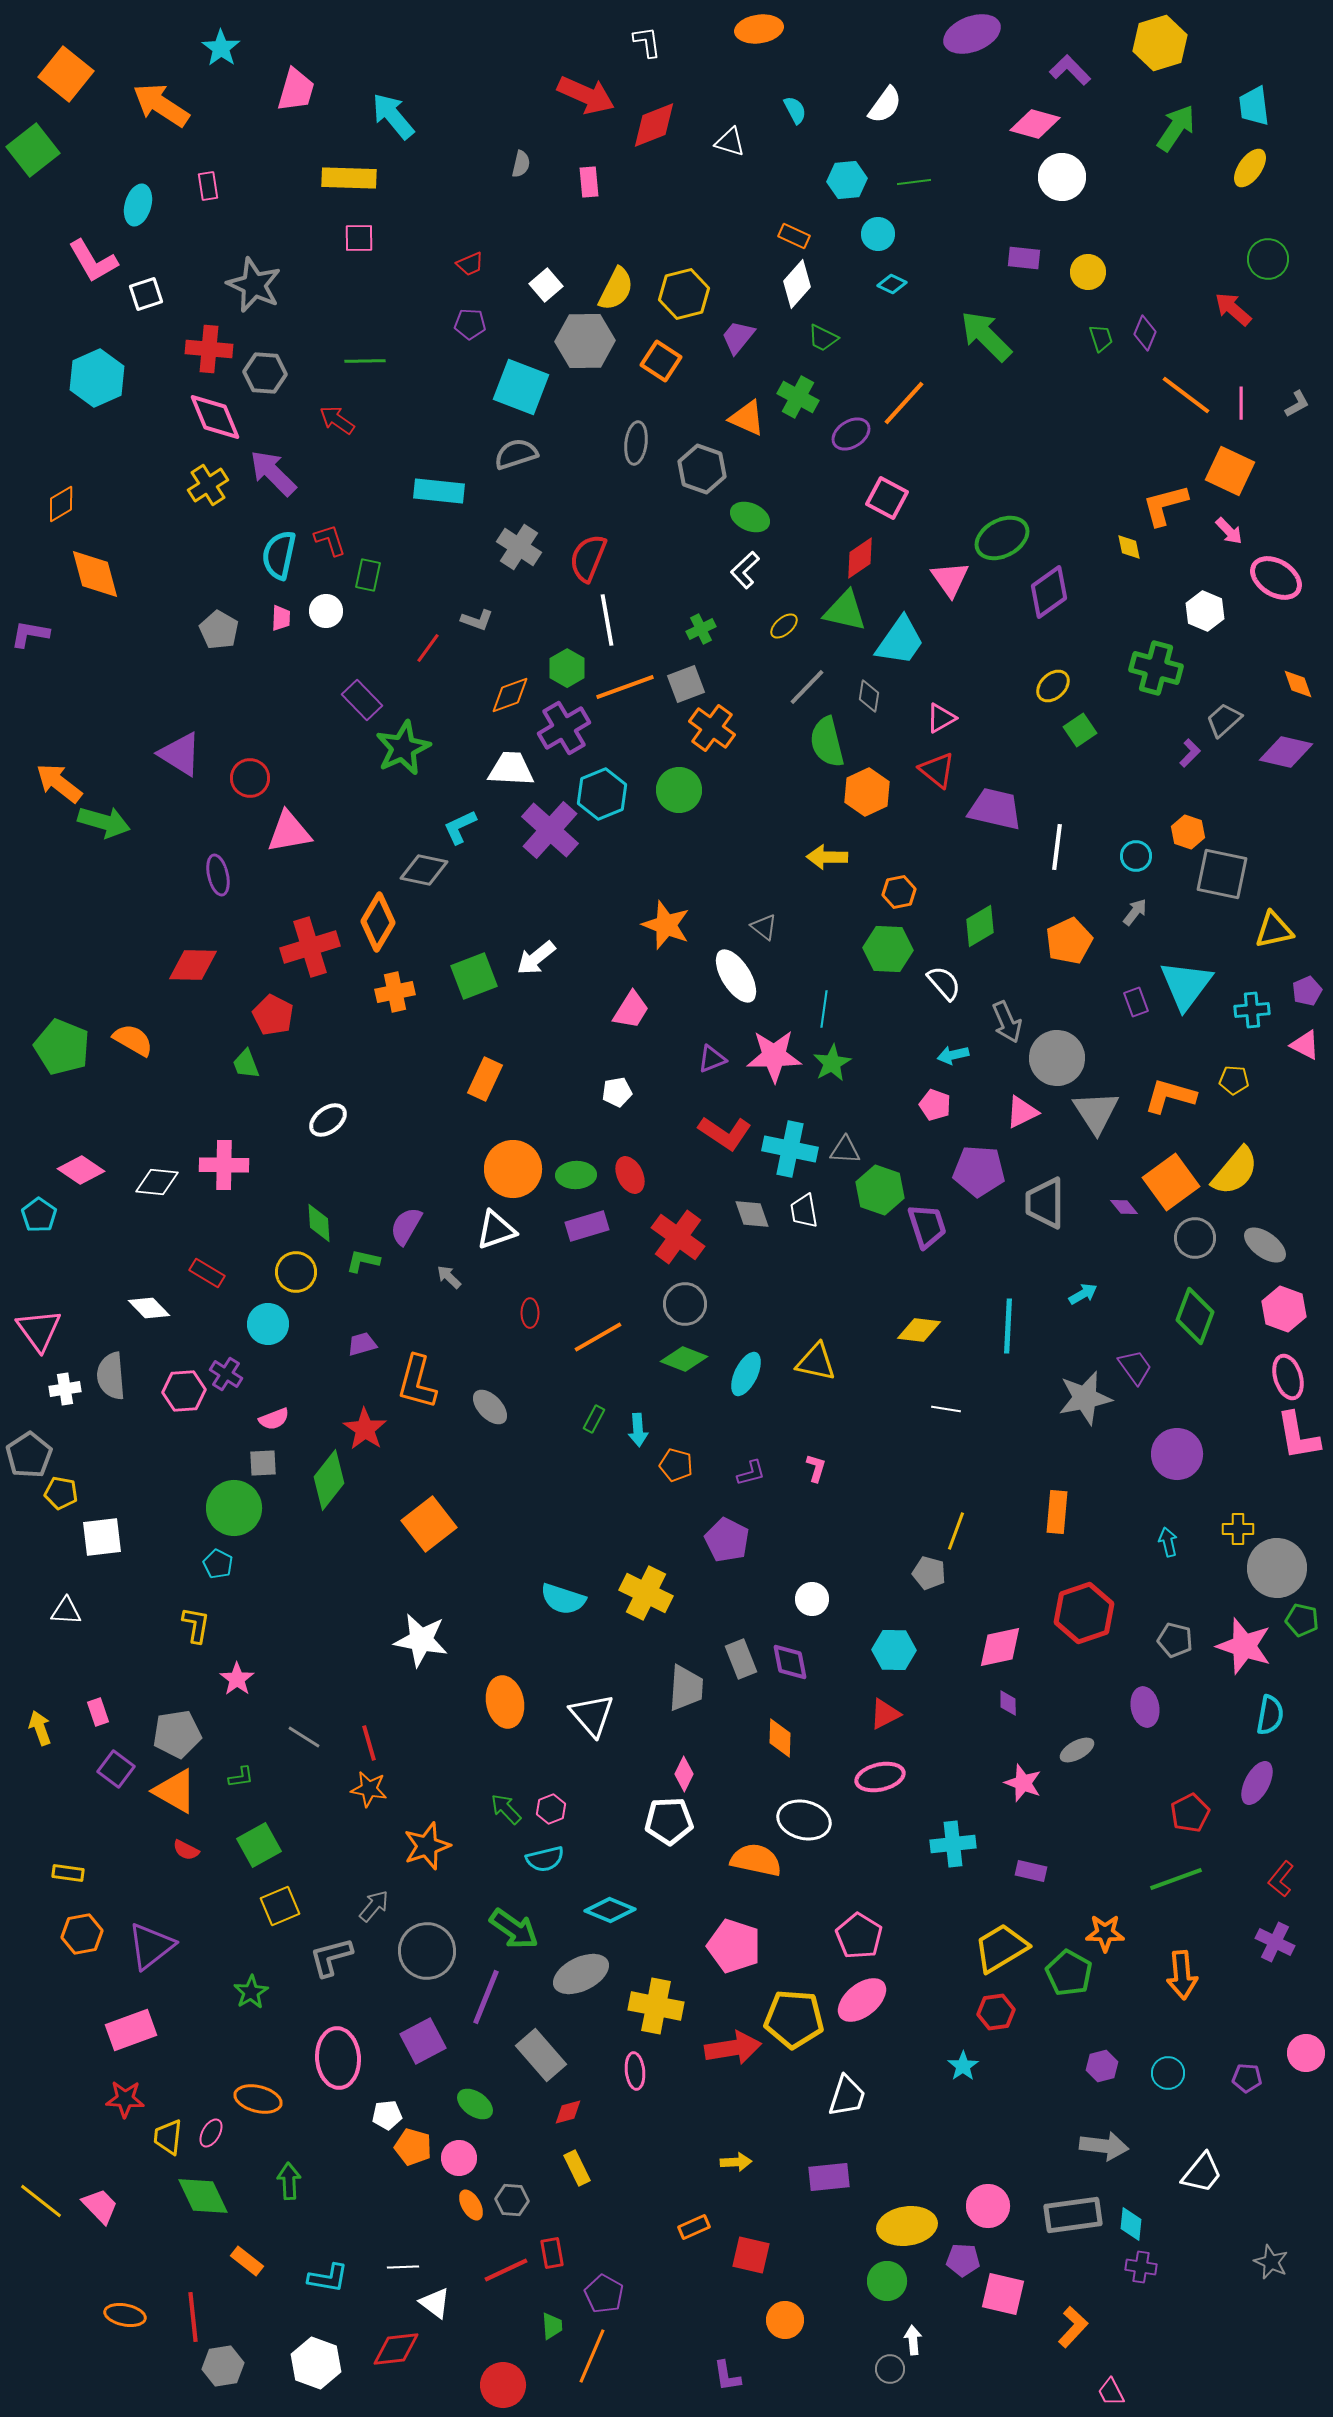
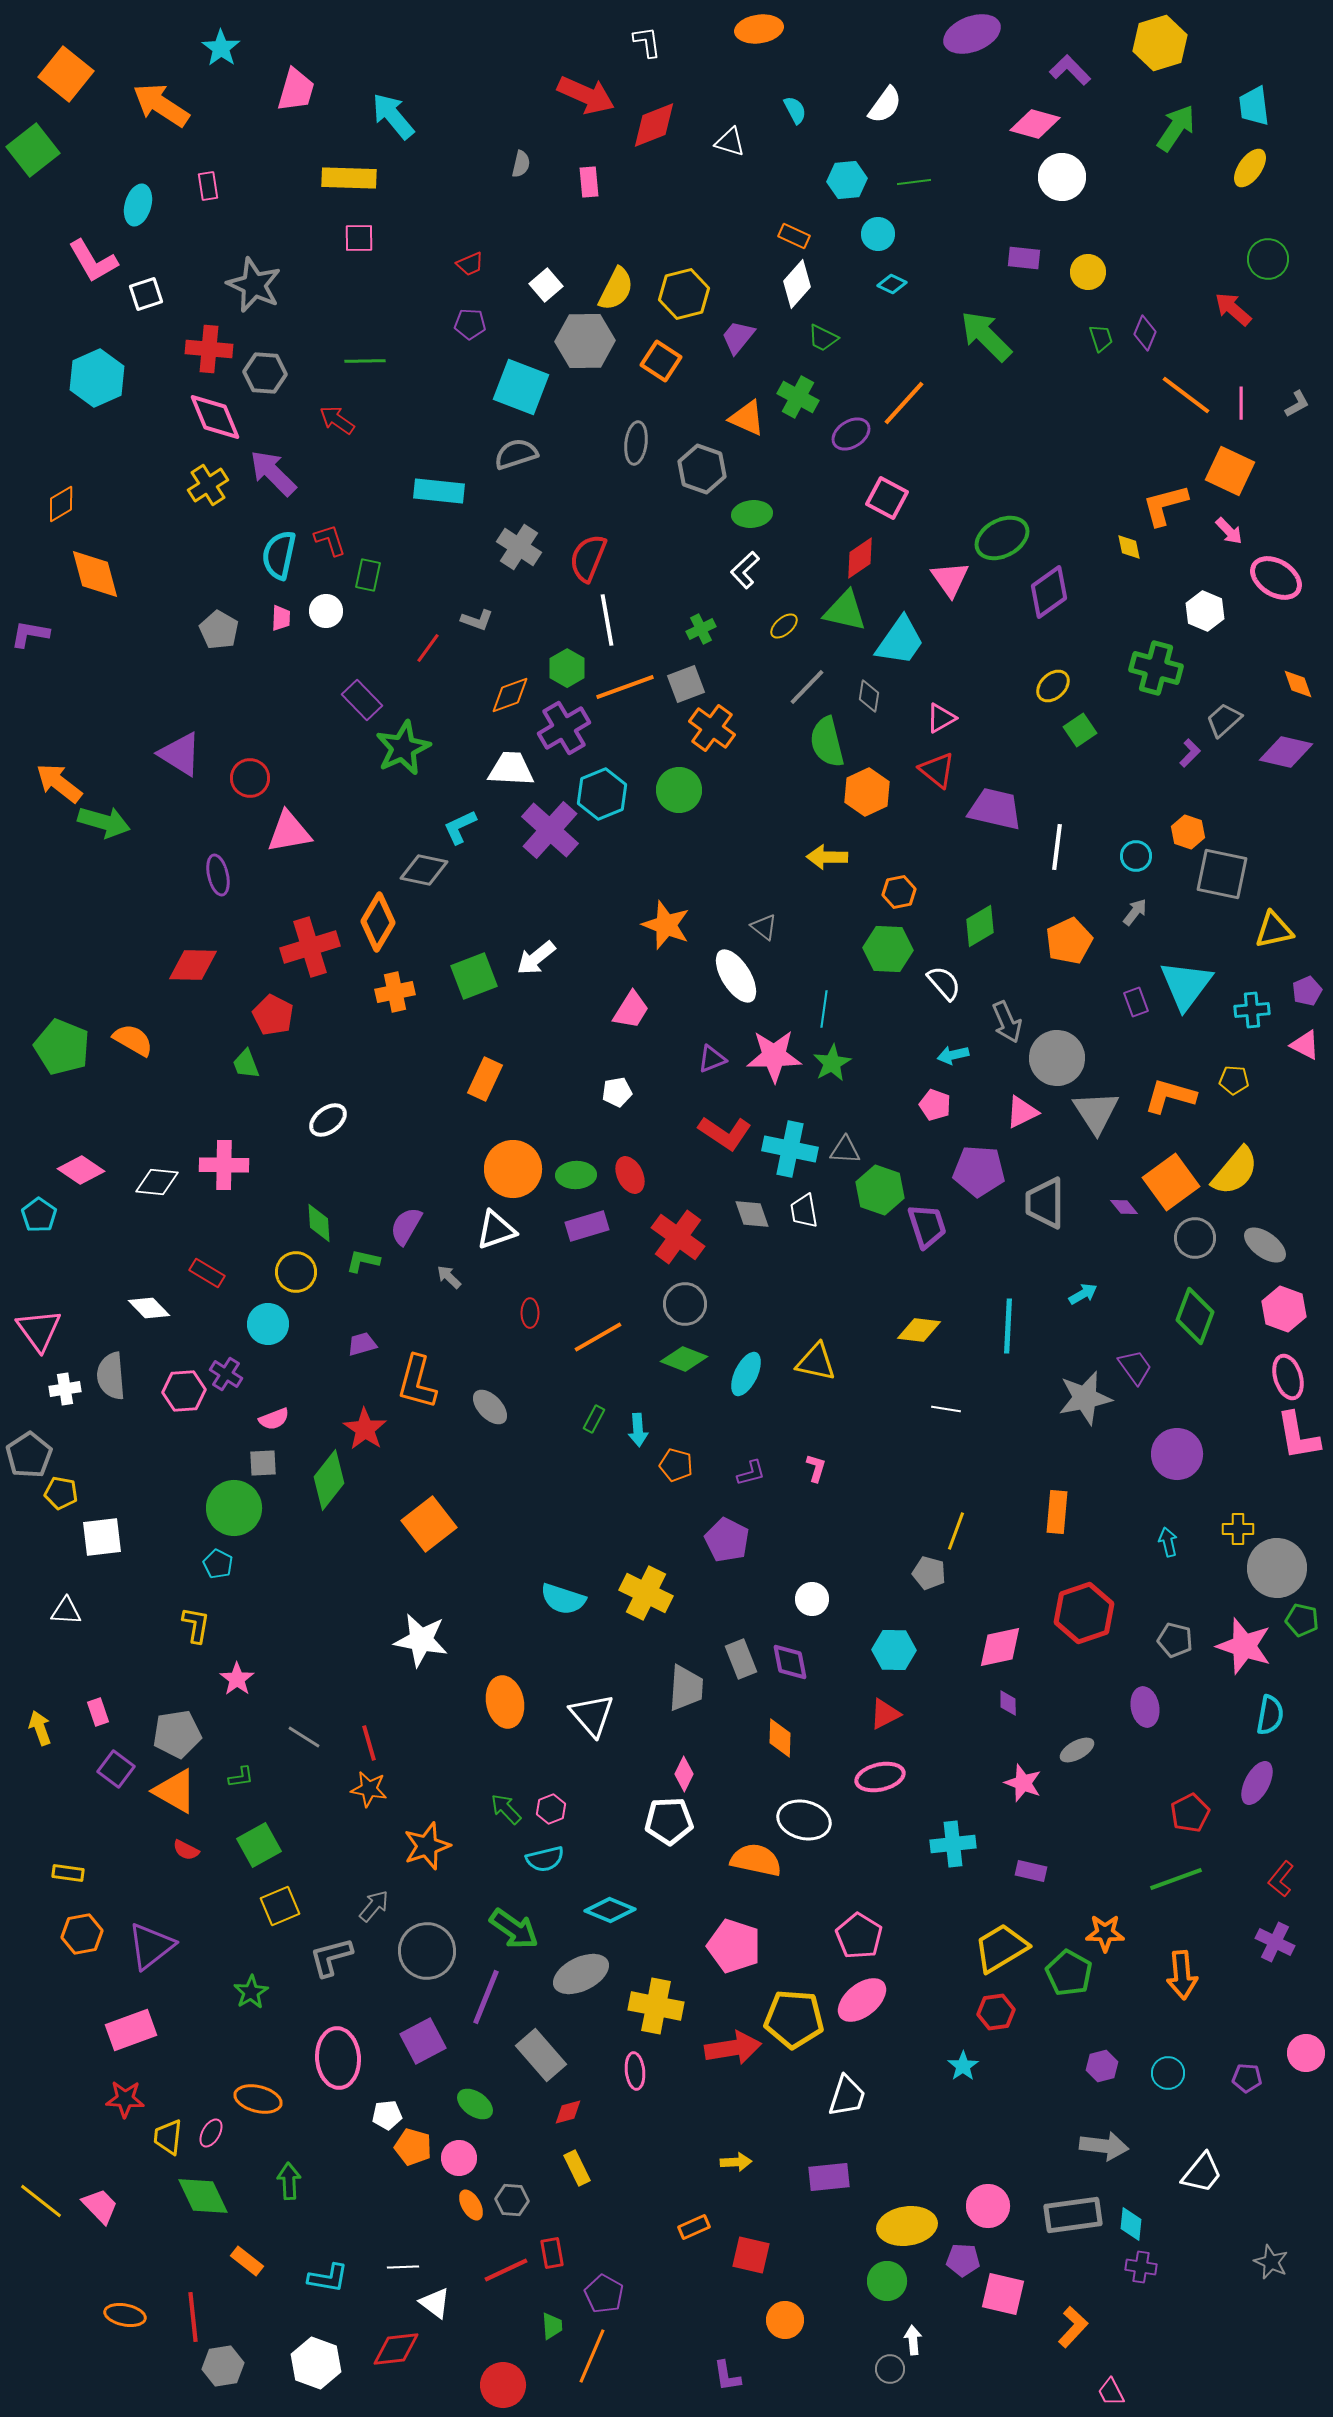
green ellipse at (750, 517): moved 2 px right, 3 px up; rotated 30 degrees counterclockwise
